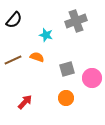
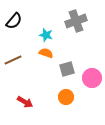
black semicircle: moved 1 px down
orange semicircle: moved 9 px right, 4 px up
orange circle: moved 1 px up
red arrow: rotated 77 degrees clockwise
